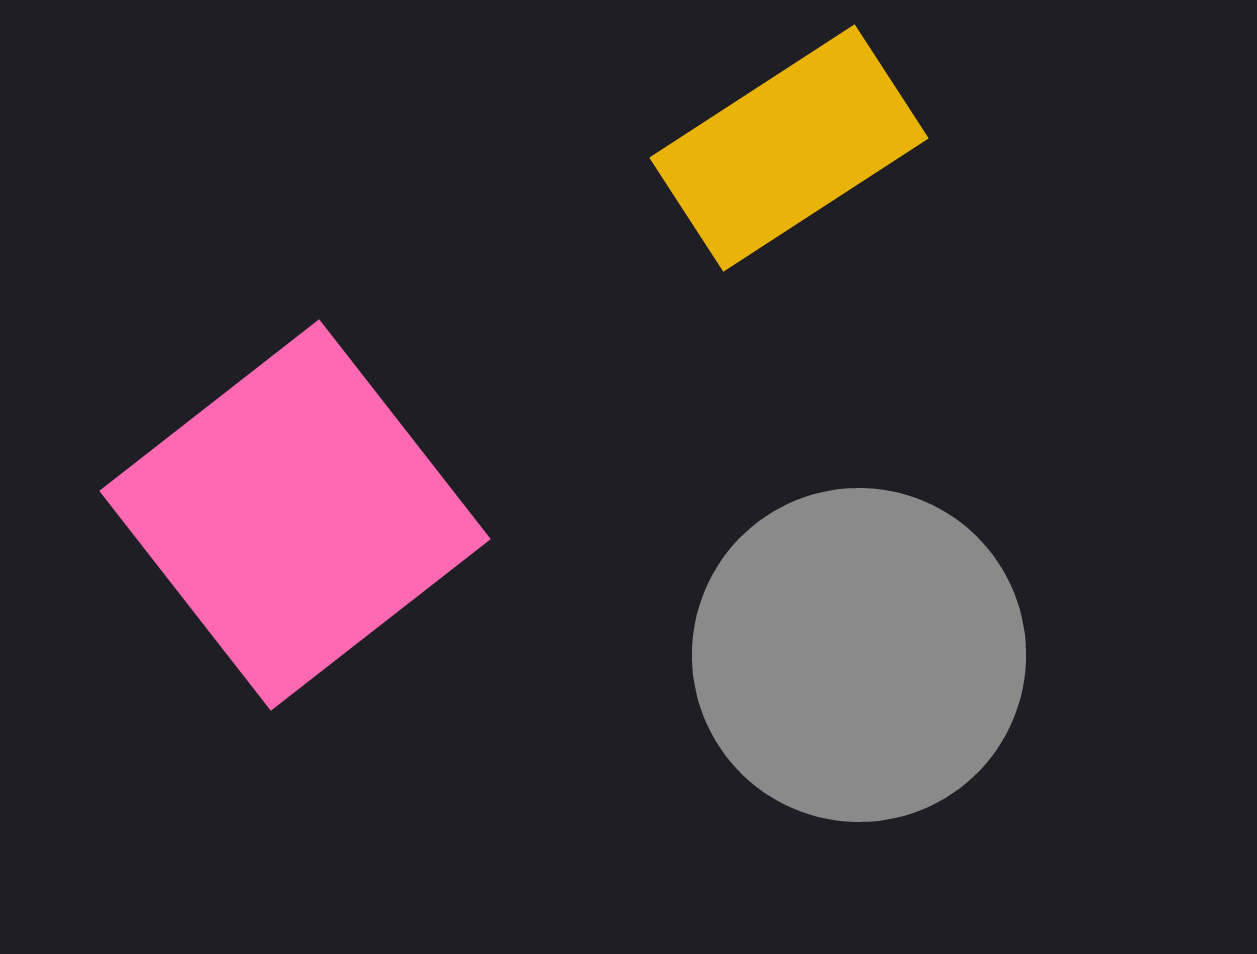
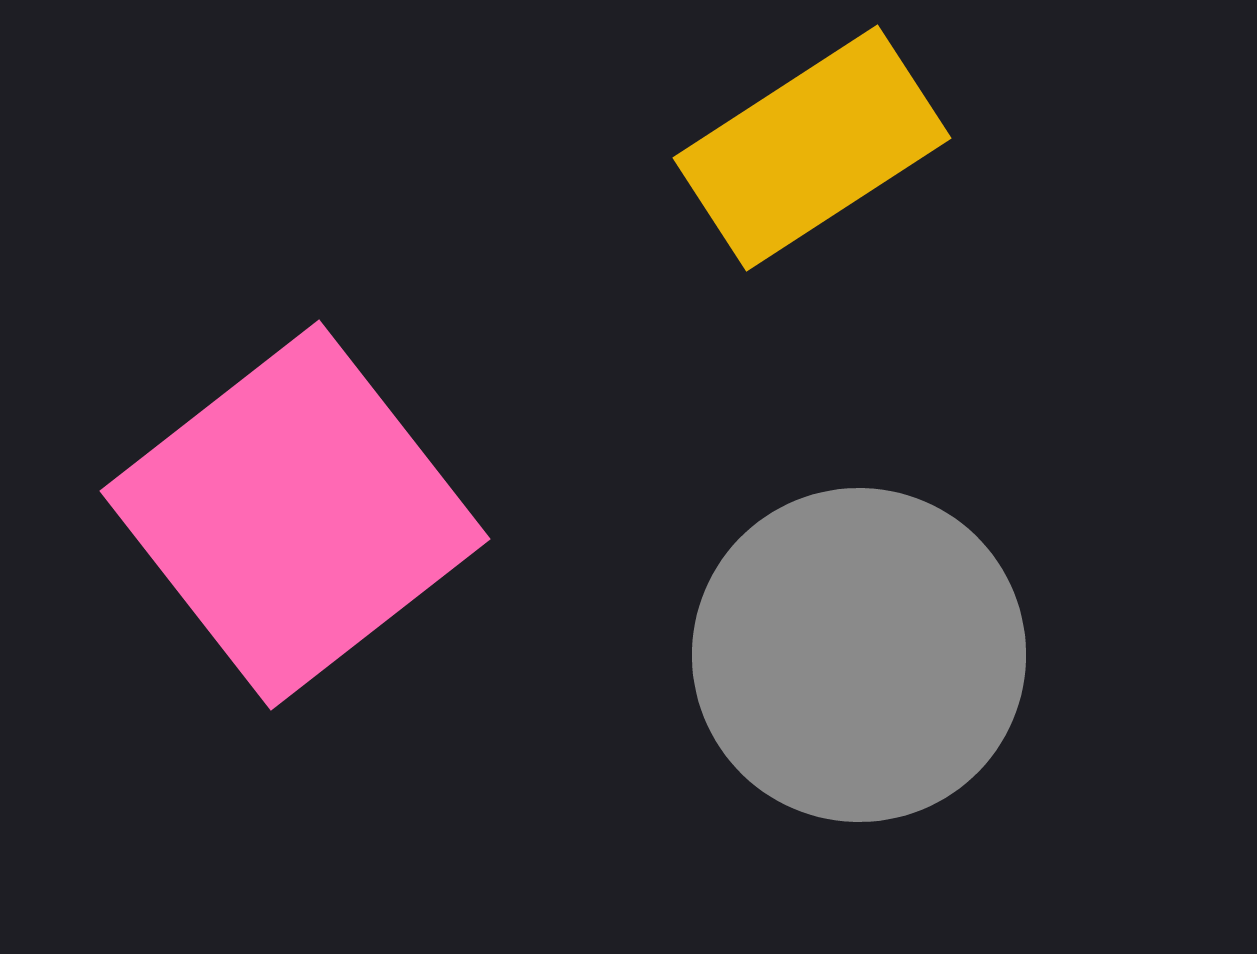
yellow rectangle: moved 23 px right
